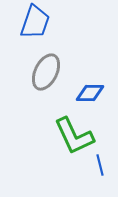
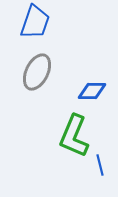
gray ellipse: moved 9 px left
blue diamond: moved 2 px right, 2 px up
green L-shape: rotated 48 degrees clockwise
